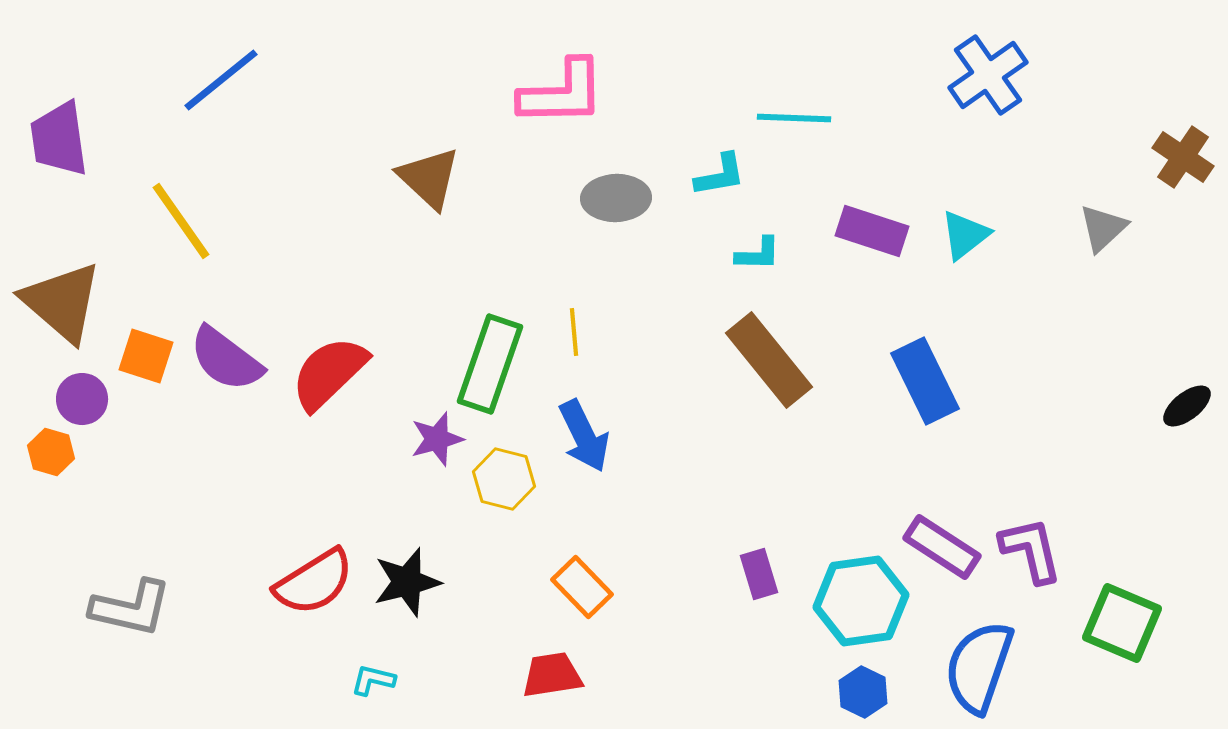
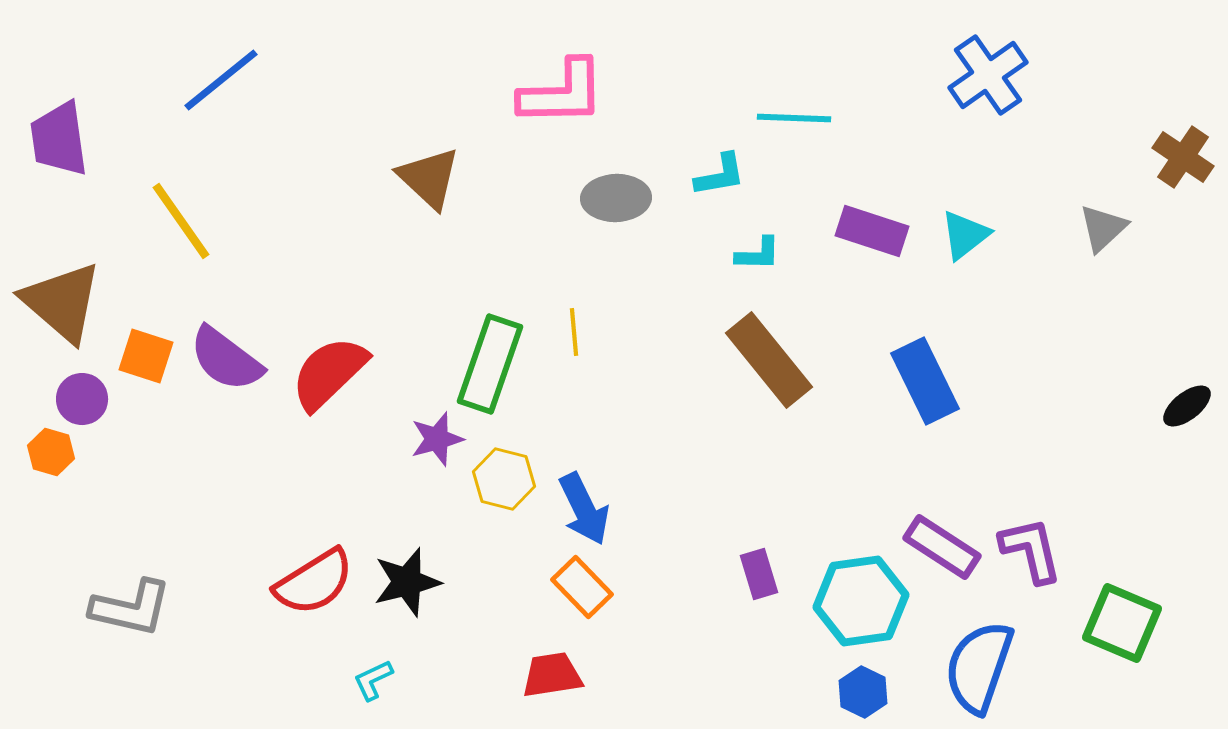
blue arrow at (584, 436): moved 73 px down
cyan L-shape at (373, 680): rotated 39 degrees counterclockwise
